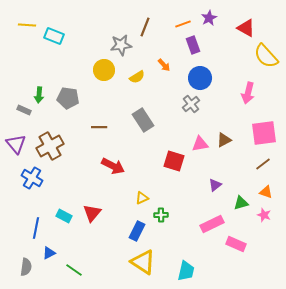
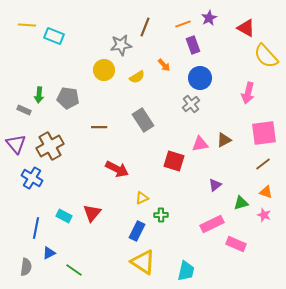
red arrow at (113, 166): moved 4 px right, 3 px down
